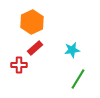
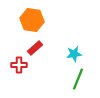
orange hexagon: moved 2 px up; rotated 25 degrees counterclockwise
cyan star: moved 2 px right, 4 px down
green line: rotated 10 degrees counterclockwise
